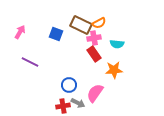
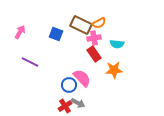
pink semicircle: moved 13 px left, 15 px up; rotated 102 degrees clockwise
red cross: moved 2 px right; rotated 24 degrees counterclockwise
